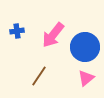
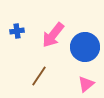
pink triangle: moved 6 px down
